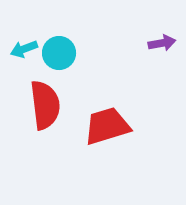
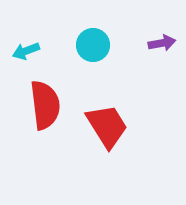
cyan arrow: moved 2 px right, 2 px down
cyan circle: moved 34 px right, 8 px up
red trapezoid: rotated 75 degrees clockwise
